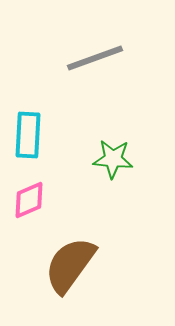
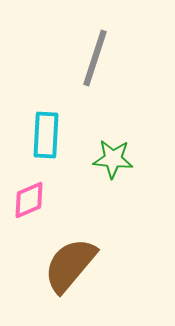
gray line: rotated 52 degrees counterclockwise
cyan rectangle: moved 18 px right
brown semicircle: rotated 4 degrees clockwise
